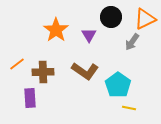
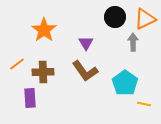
black circle: moved 4 px right
orange star: moved 12 px left
purple triangle: moved 3 px left, 8 px down
gray arrow: moved 1 px right; rotated 144 degrees clockwise
brown L-shape: rotated 20 degrees clockwise
cyan pentagon: moved 7 px right, 2 px up
yellow line: moved 15 px right, 4 px up
